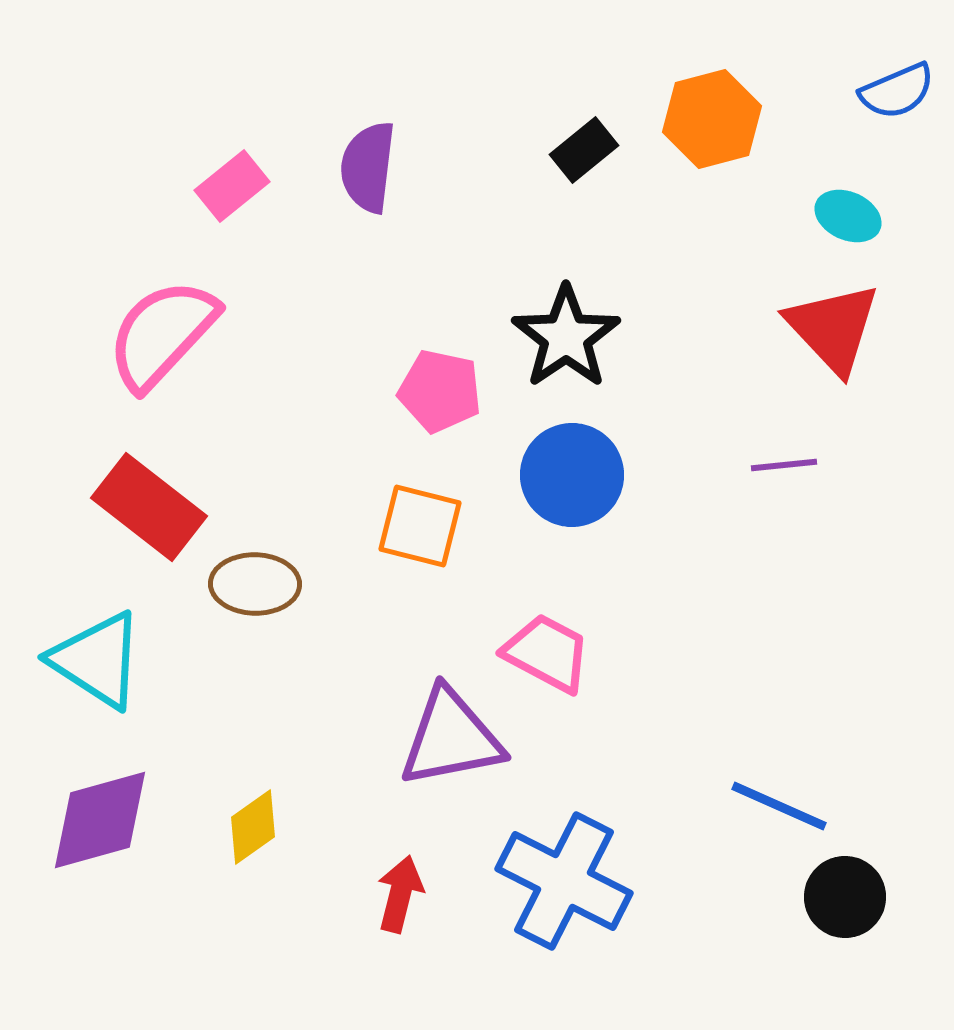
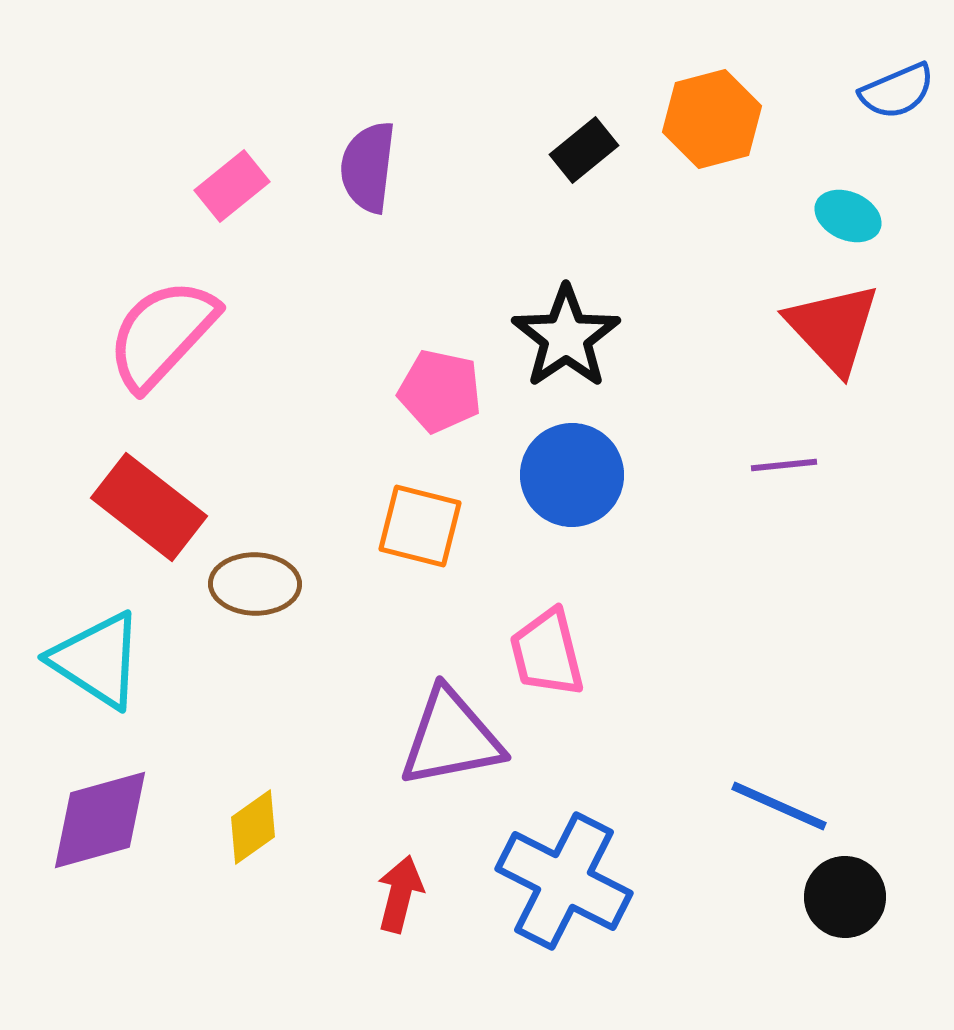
pink trapezoid: rotated 132 degrees counterclockwise
